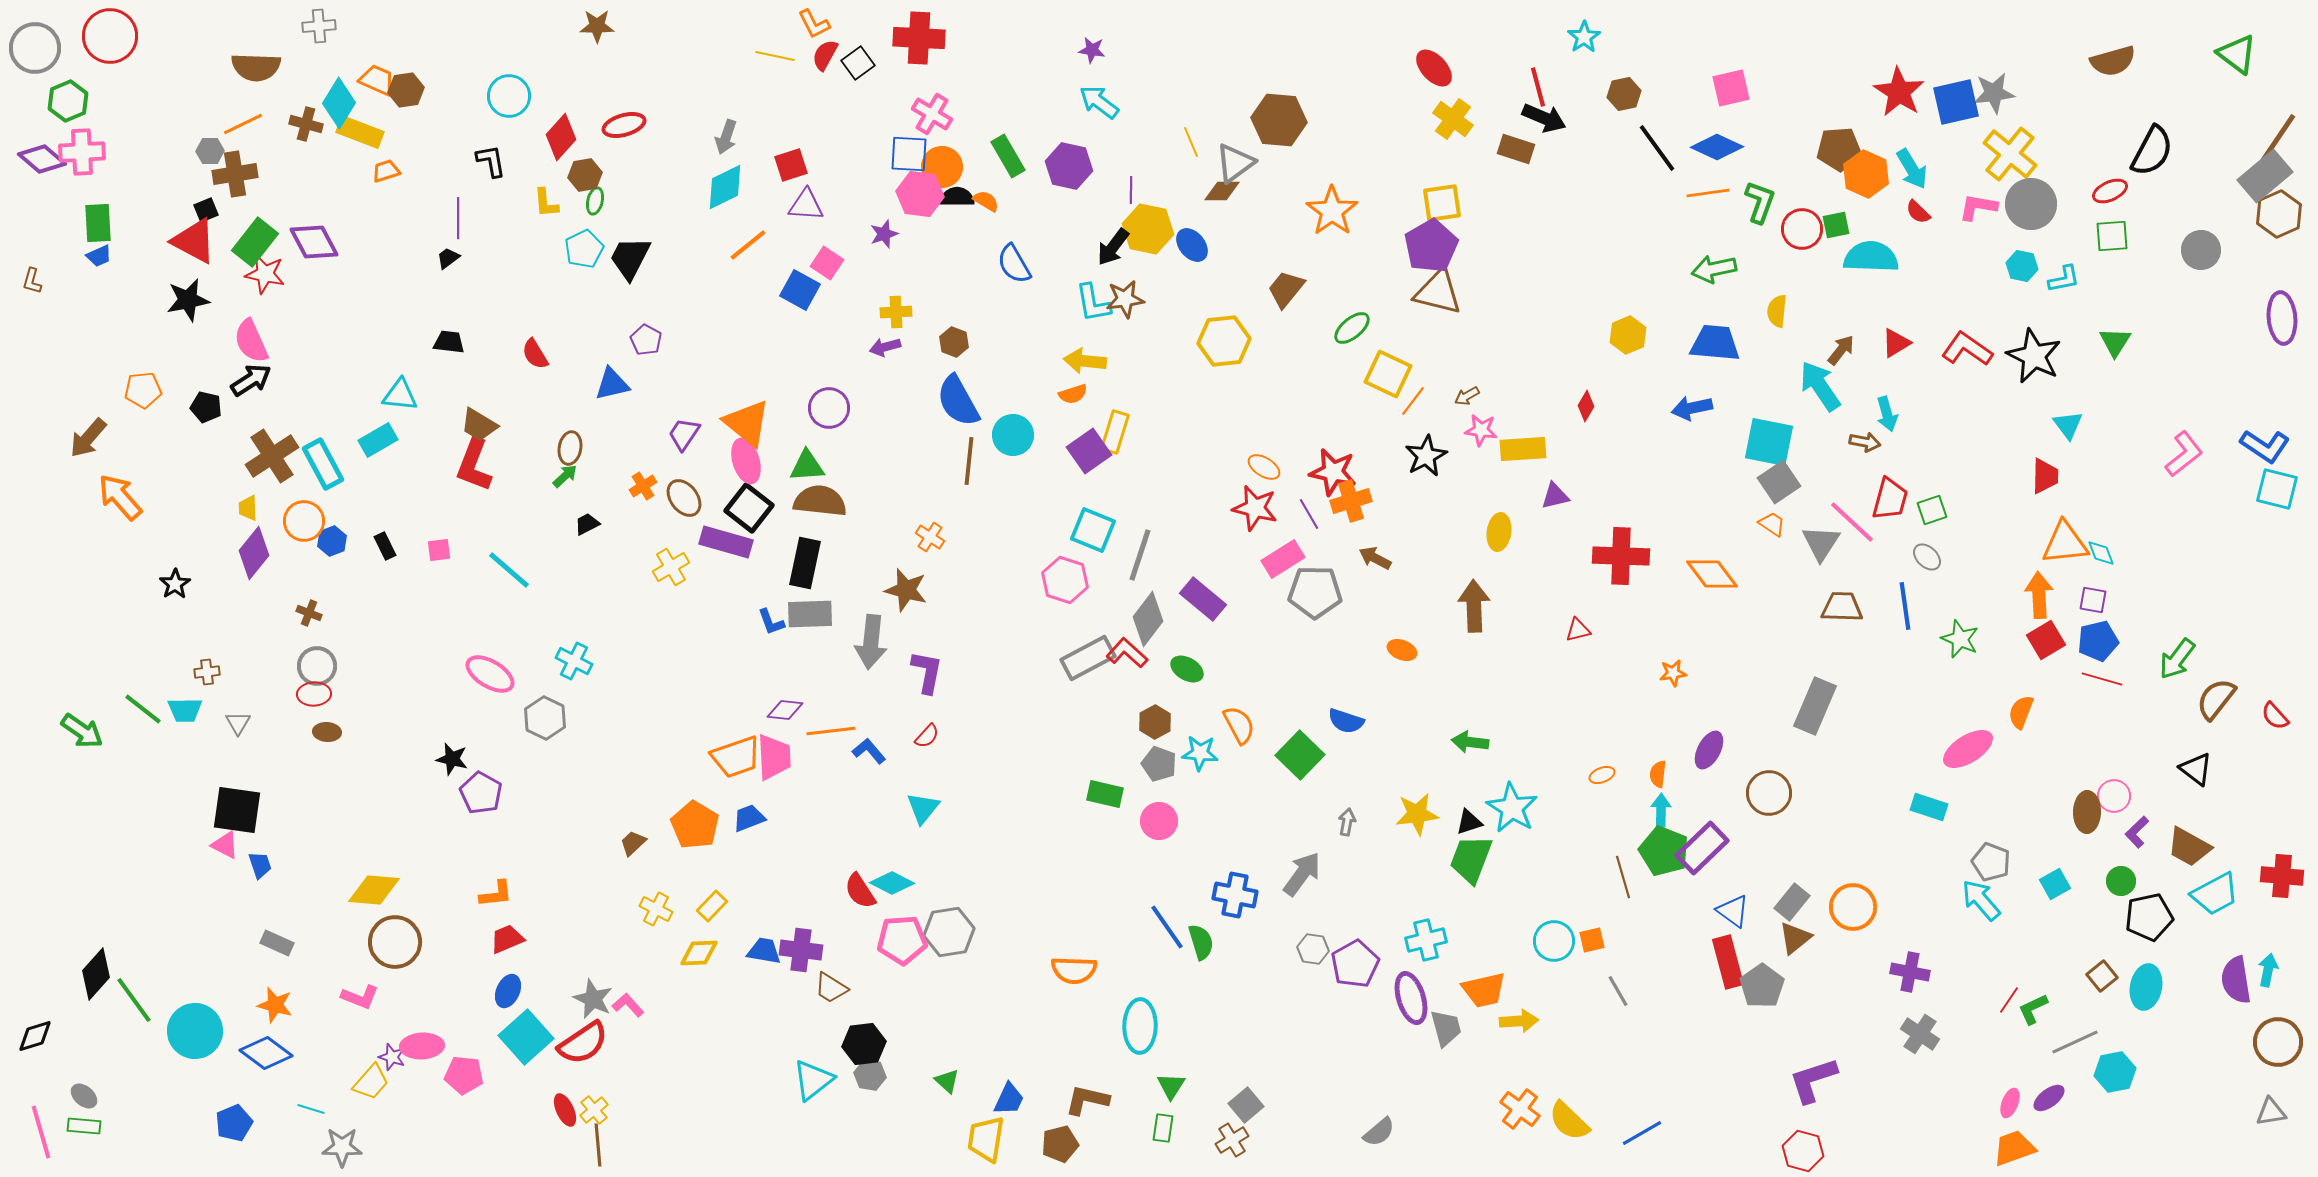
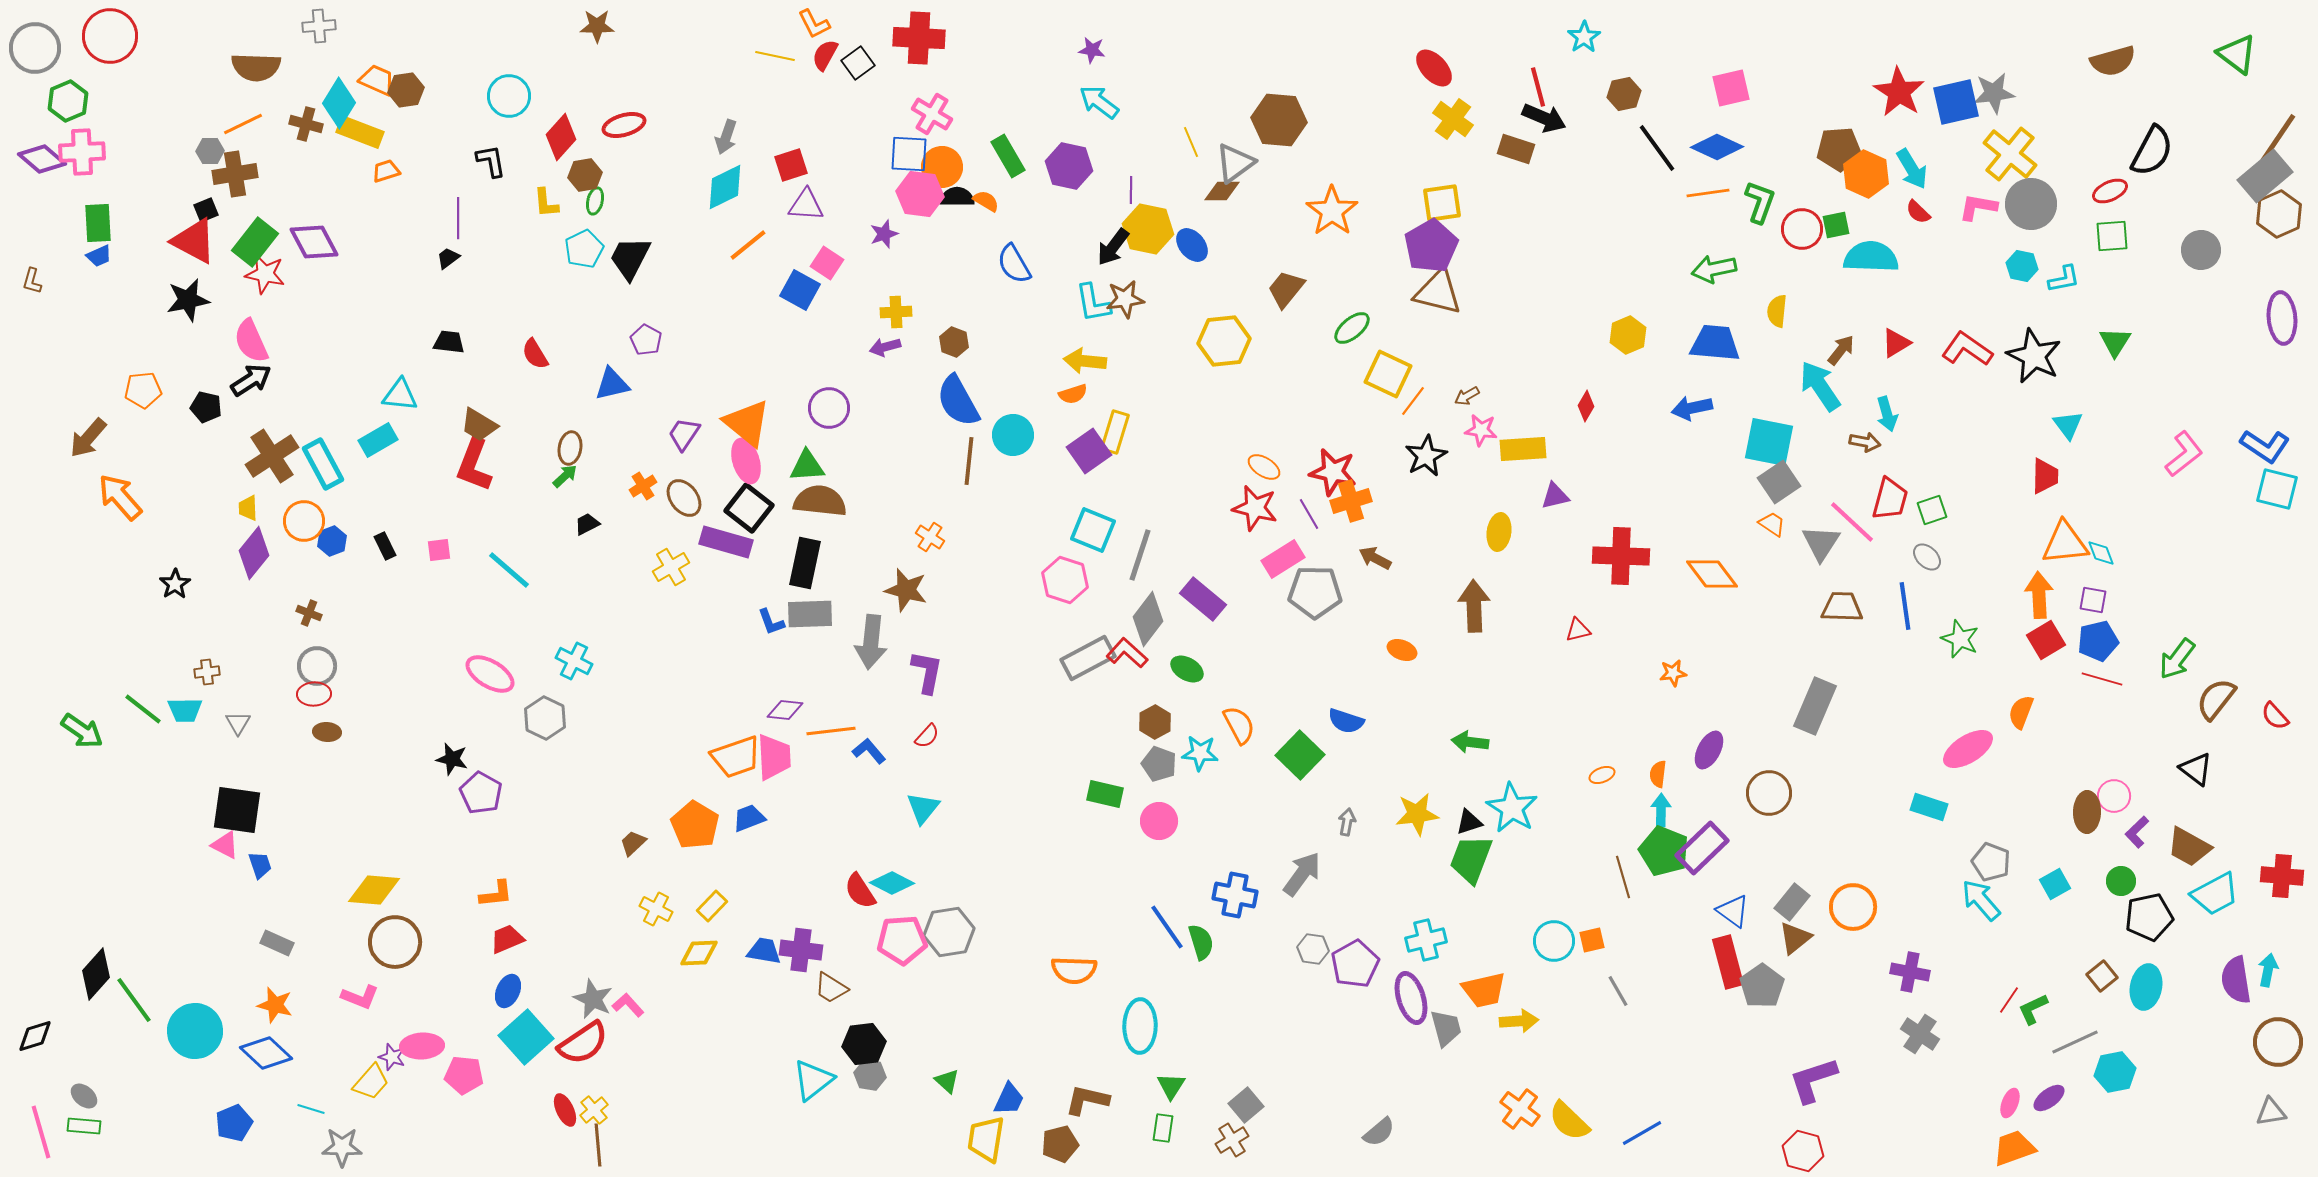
blue diamond at (266, 1053): rotated 6 degrees clockwise
